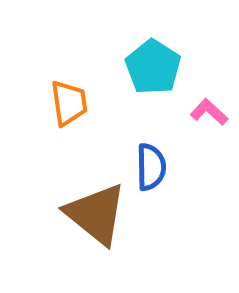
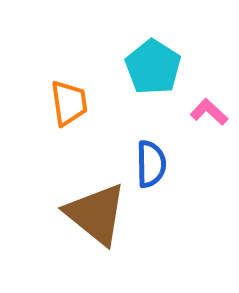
blue semicircle: moved 3 px up
